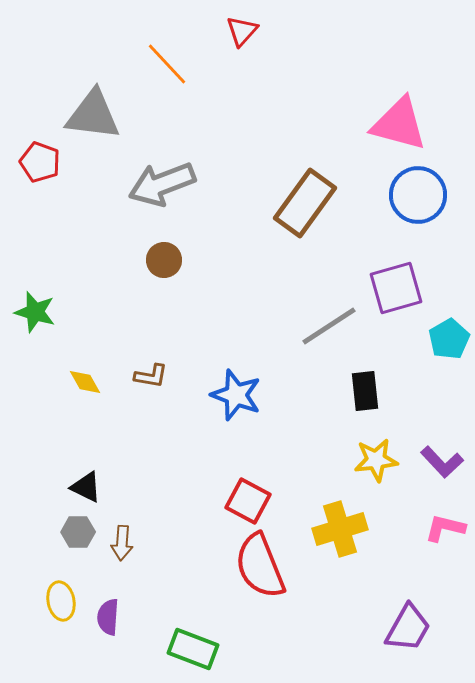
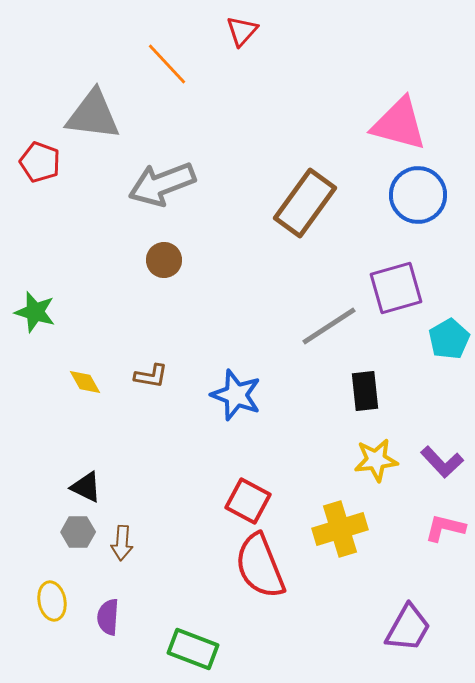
yellow ellipse: moved 9 px left
